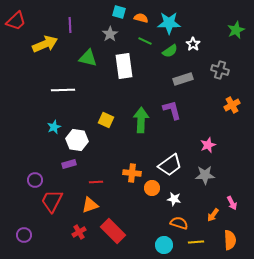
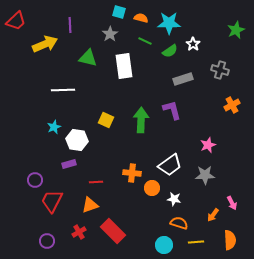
purple circle at (24, 235): moved 23 px right, 6 px down
